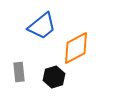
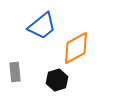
gray rectangle: moved 4 px left
black hexagon: moved 3 px right, 3 px down
